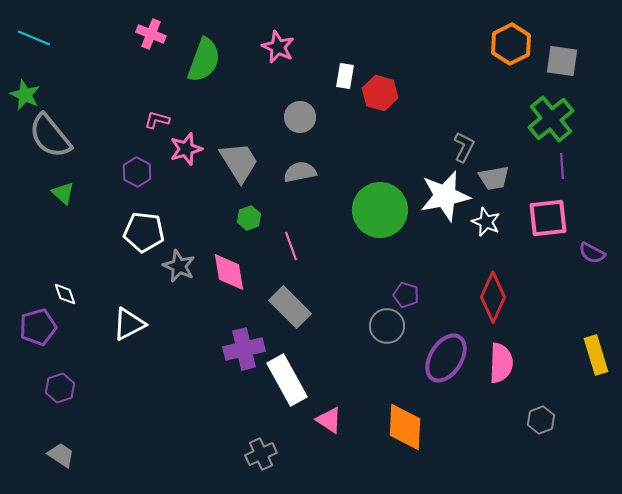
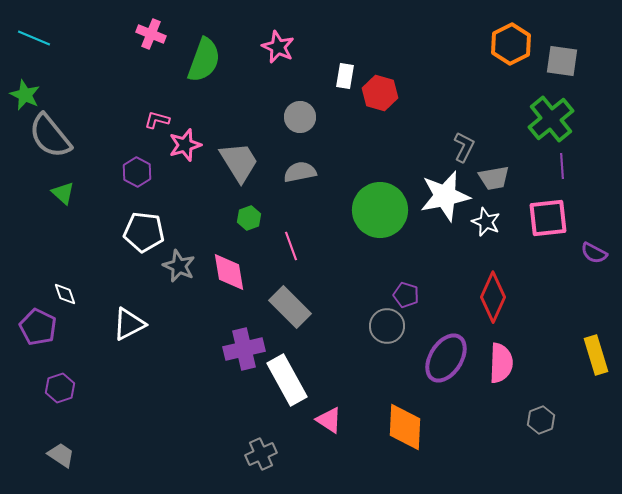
pink star at (186, 149): moved 1 px left, 4 px up
purple semicircle at (592, 253): moved 2 px right
purple pentagon at (38, 327): rotated 30 degrees counterclockwise
